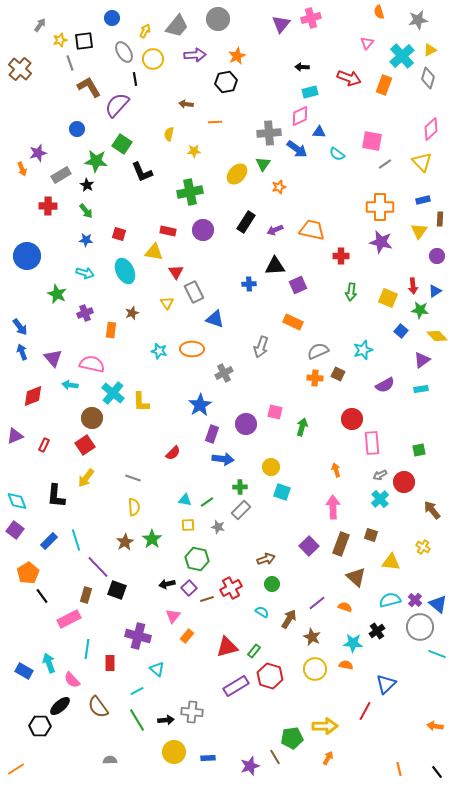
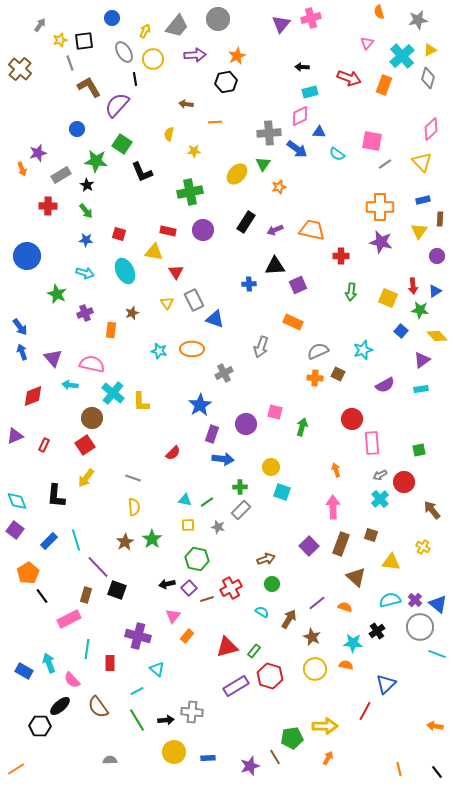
gray rectangle at (194, 292): moved 8 px down
